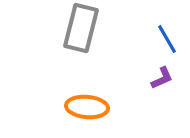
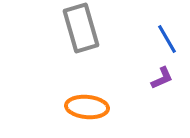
gray rectangle: rotated 30 degrees counterclockwise
